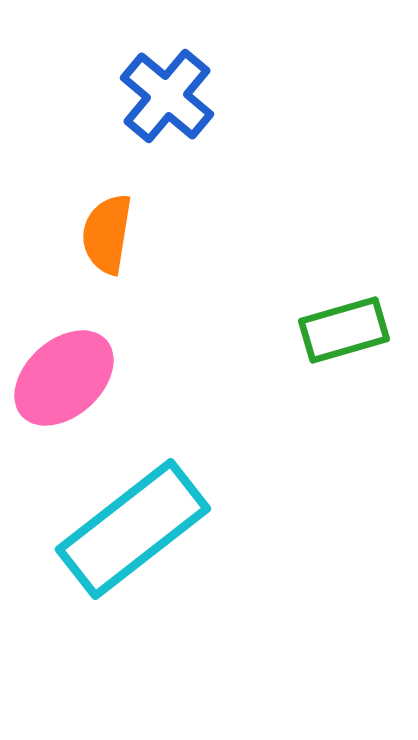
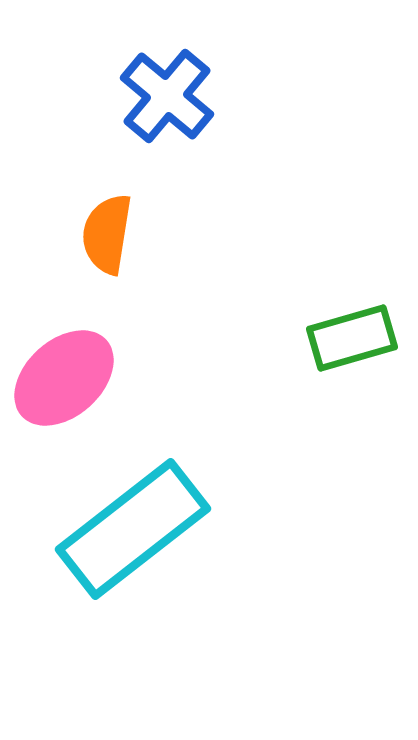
green rectangle: moved 8 px right, 8 px down
